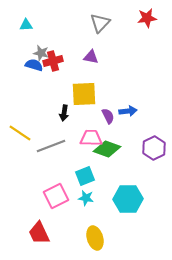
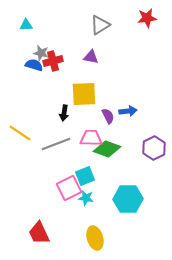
gray triangle: moved 2 px down; rotated 15 degrees clockwise
gray line: moved 5 px right, 2 px up
pink square: moved 13 px right, 8 px up
